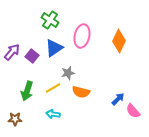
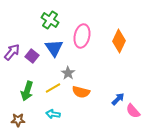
blue triangle: rotated 30 degrees counterclockwise
gray star: rotated 24 degrees counterclockwise
brown star: moved 3 px right, 1 px down
